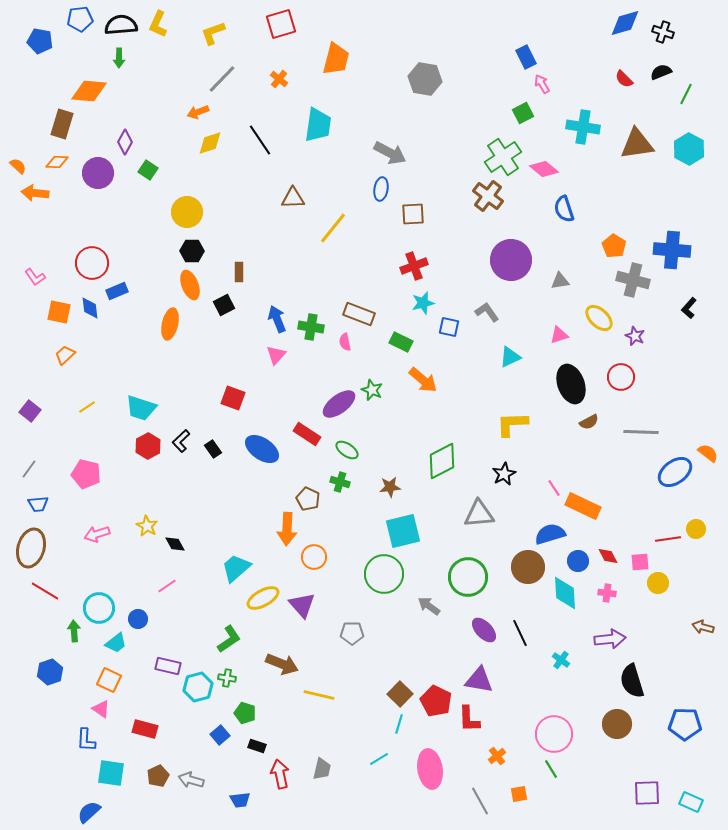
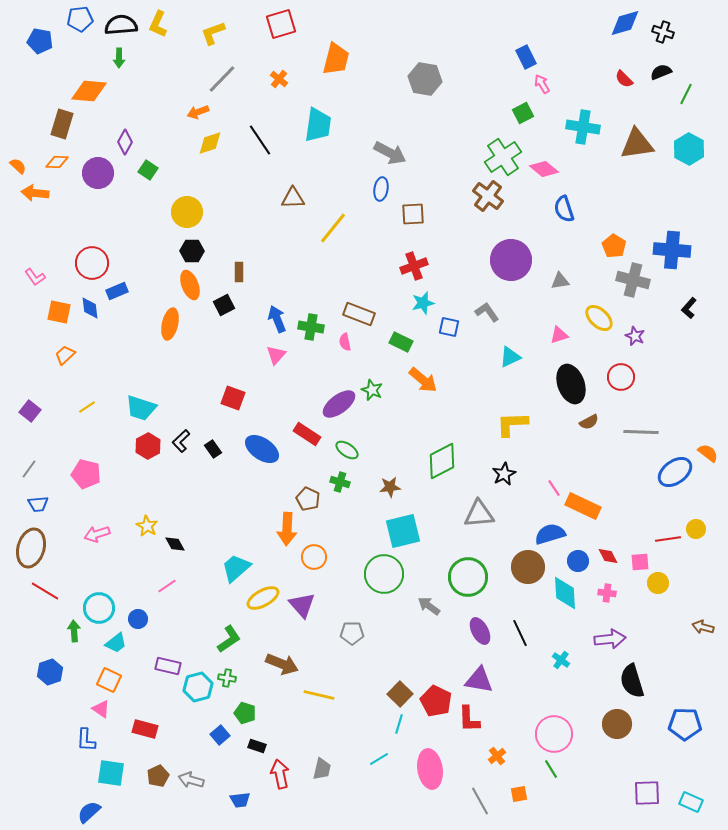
purple ellipse at (484, 630): moved 4 px left, 1 px down; rotated 16 degrees clockwise
